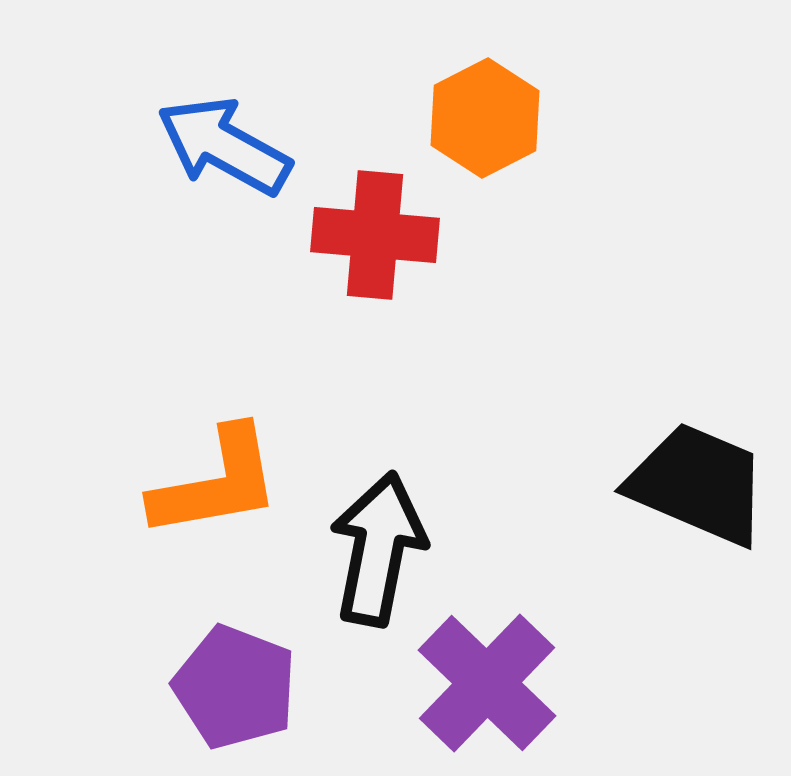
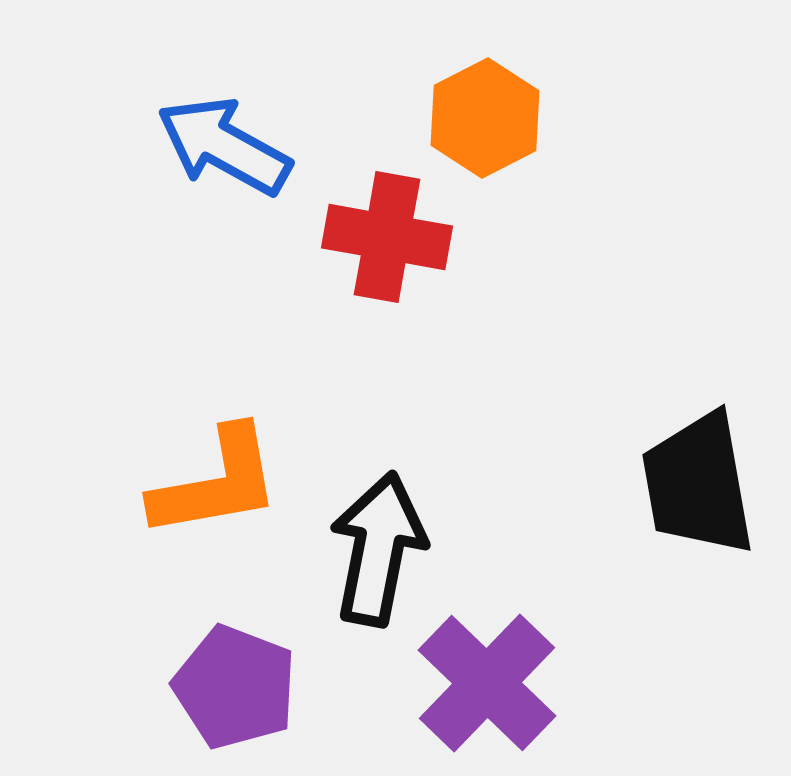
red cross: moved 12 px right, 2 px down; rotated 5 degrees clockwise
black trapezoid: rotated 123 degrees counterclockwise
